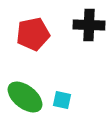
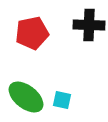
red pentagon: moved 1 px left, 1 px up
green ellipse: moved 1 px right
